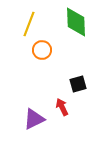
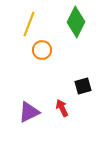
green diamond: rotated 28 degrees clockwise
black square: moved 5 px right, 2 px down
red arrow: moved 1 px down
purple triangle: moved 5 px left, 7 px up
